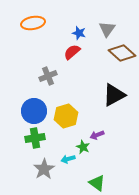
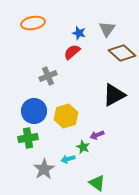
green cross: moved 7 px left
